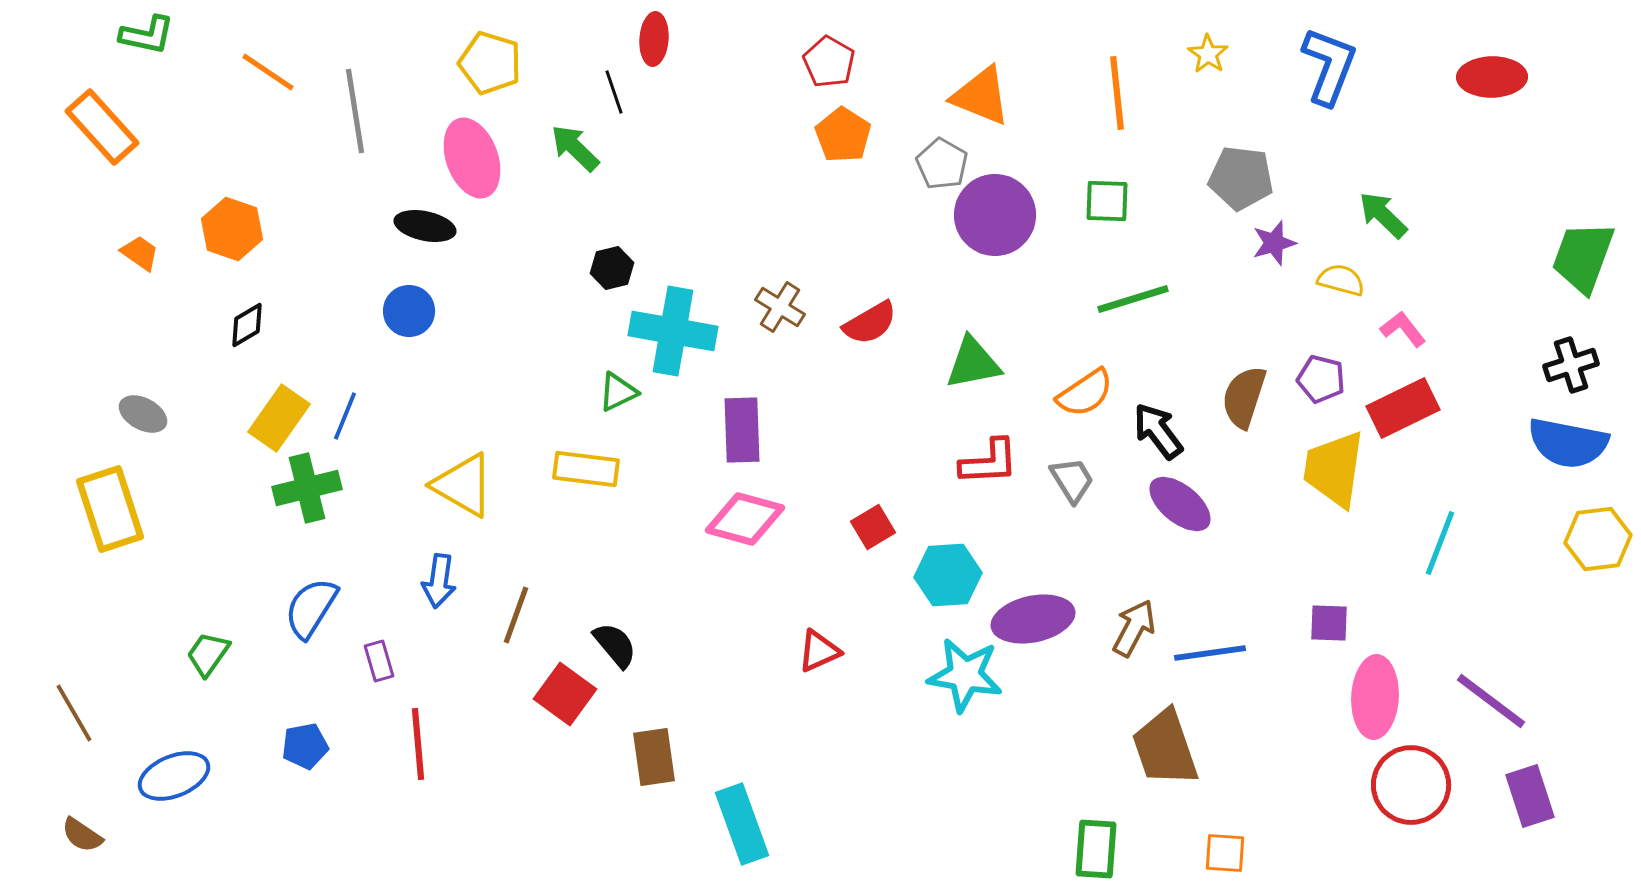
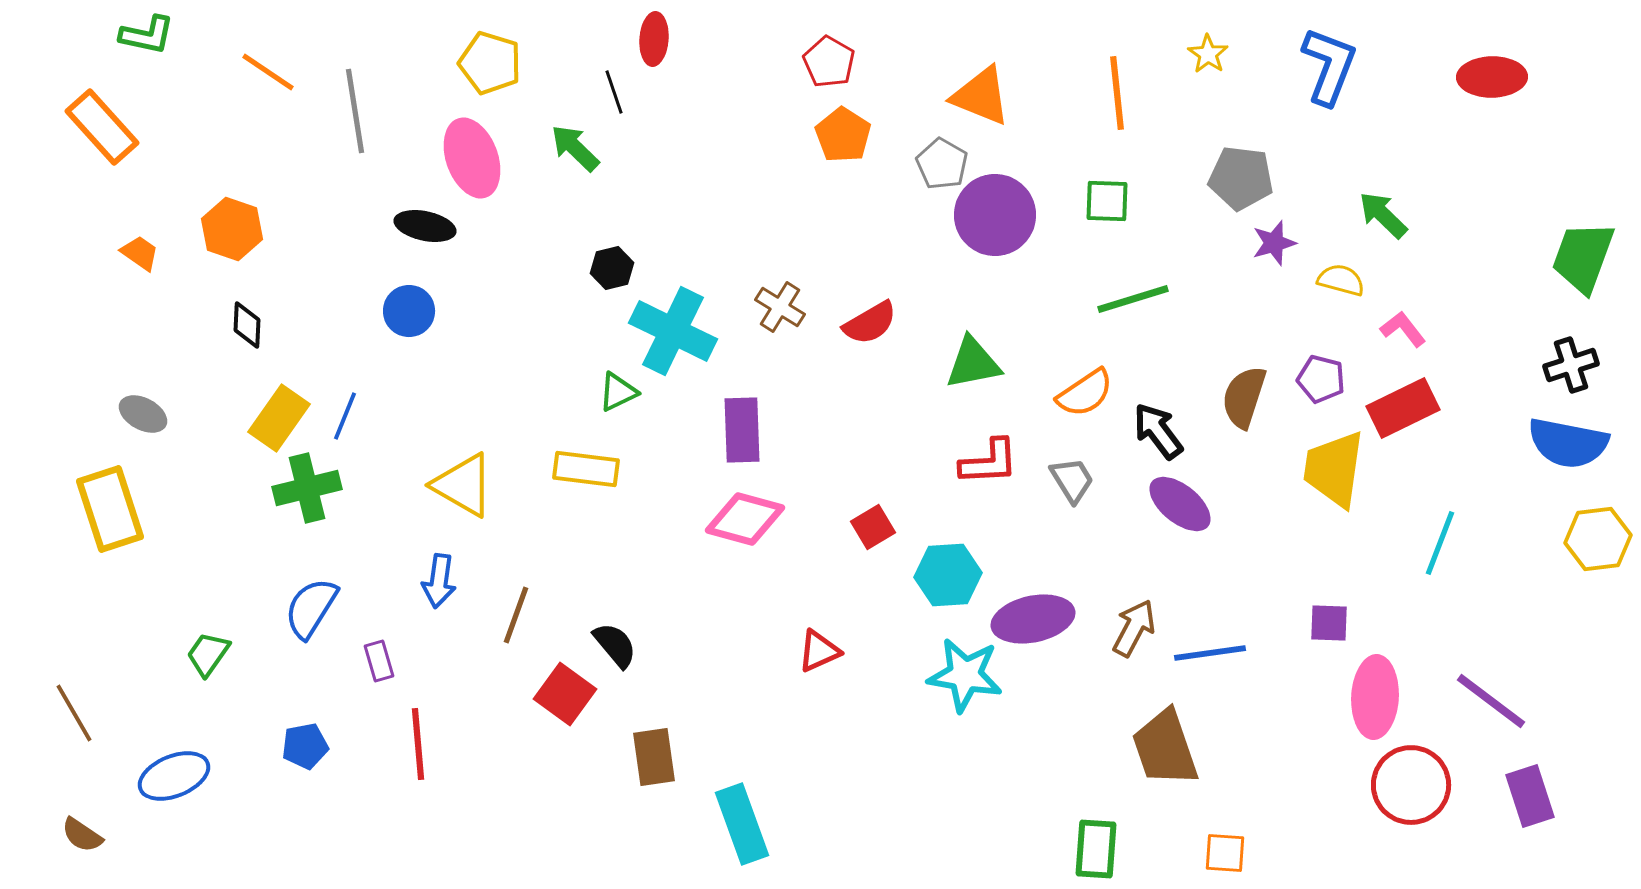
black diamond at (247, 325): rotated 57 degrees counterclockwise
cyan cross at (673, 331): rotated 16 degrees clockwise
